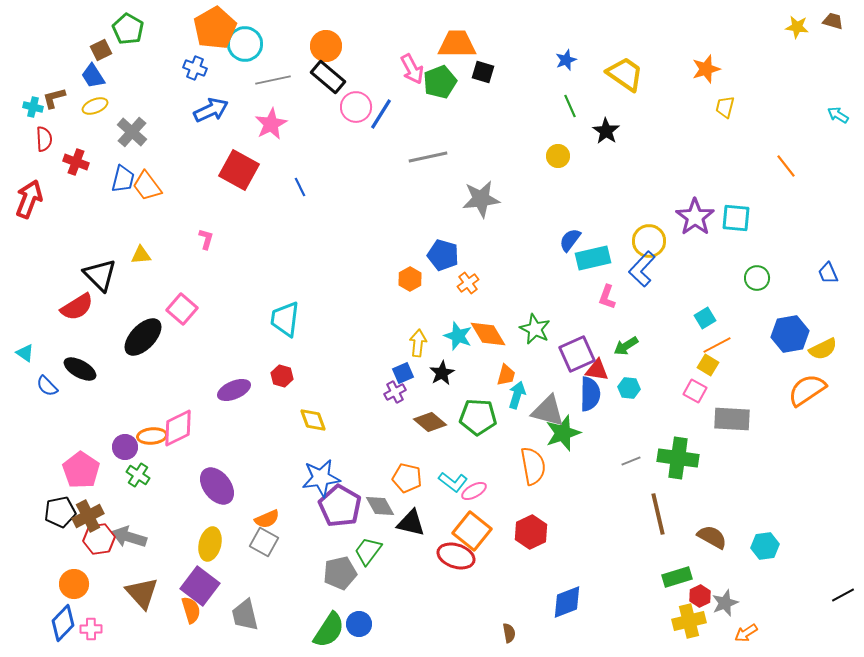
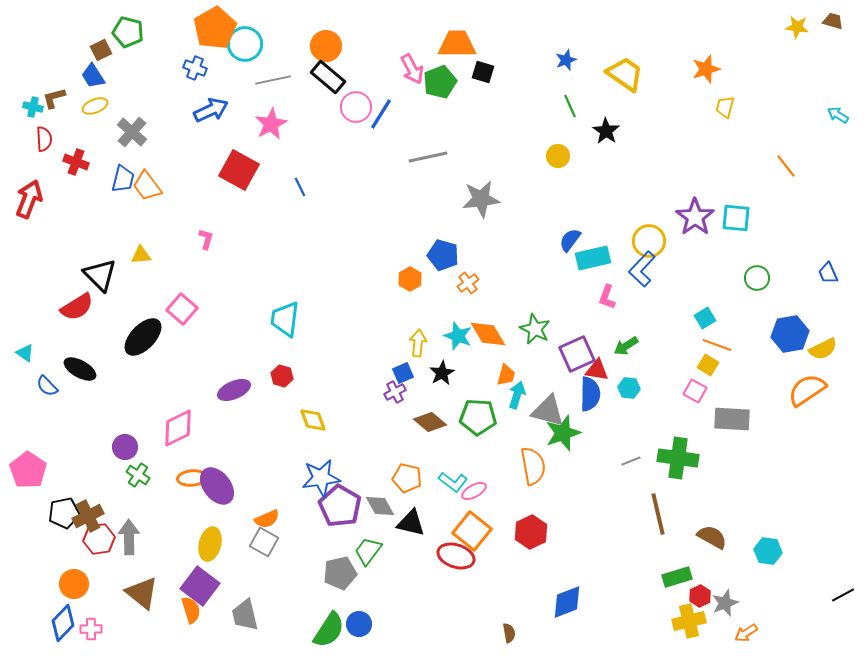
green pentagon at (128, 29): moved 3 px down; rotated 16 degrees counterclockwise
orange line at (717, 345): rotated 48 degrees clockwise
orange ellipse at (152, 436): moved 40 px right, 42 px down
pink pentagon at (81, 470): moved 53 px left
black pentagon at (60, 512): moved 4 px right, 1 px down
gray arrow at (129, 537): rotated 72 degrees clockwise
cyan hexagon at (765, 546): moved 3 px right, 5 px down; rotated 16 degrees clockwise
brown triangle at (142, 593): rotated 9 degrees counterclockwise
